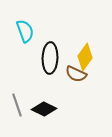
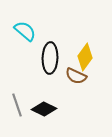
cyan semicircle: rotated 30 degrees counterclockwise
brown semicircle: moved 2 px down
